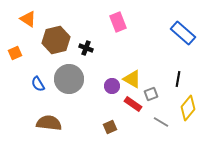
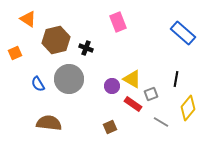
black line: moved 2 px left
